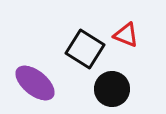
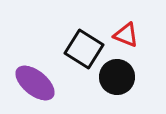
black square: moved 1 px left
black circle: moved 5 px right, 12 px up
